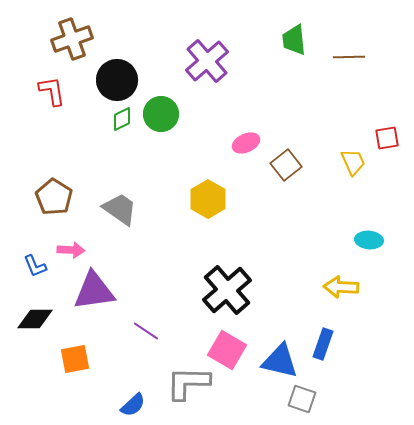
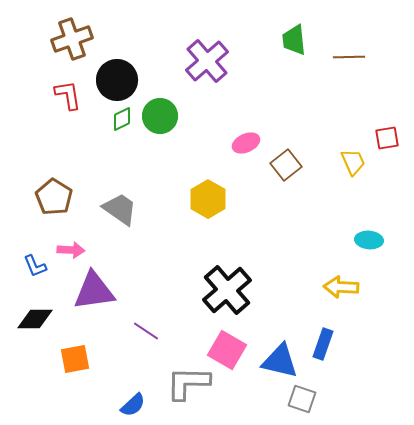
red L-shape: moved 16 px right, 4 px down
green circle: moved 1 px left, 2 px down
